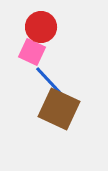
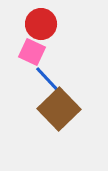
red circle: moved 3 px up
brown square: rotated 21 degrees clockwise
